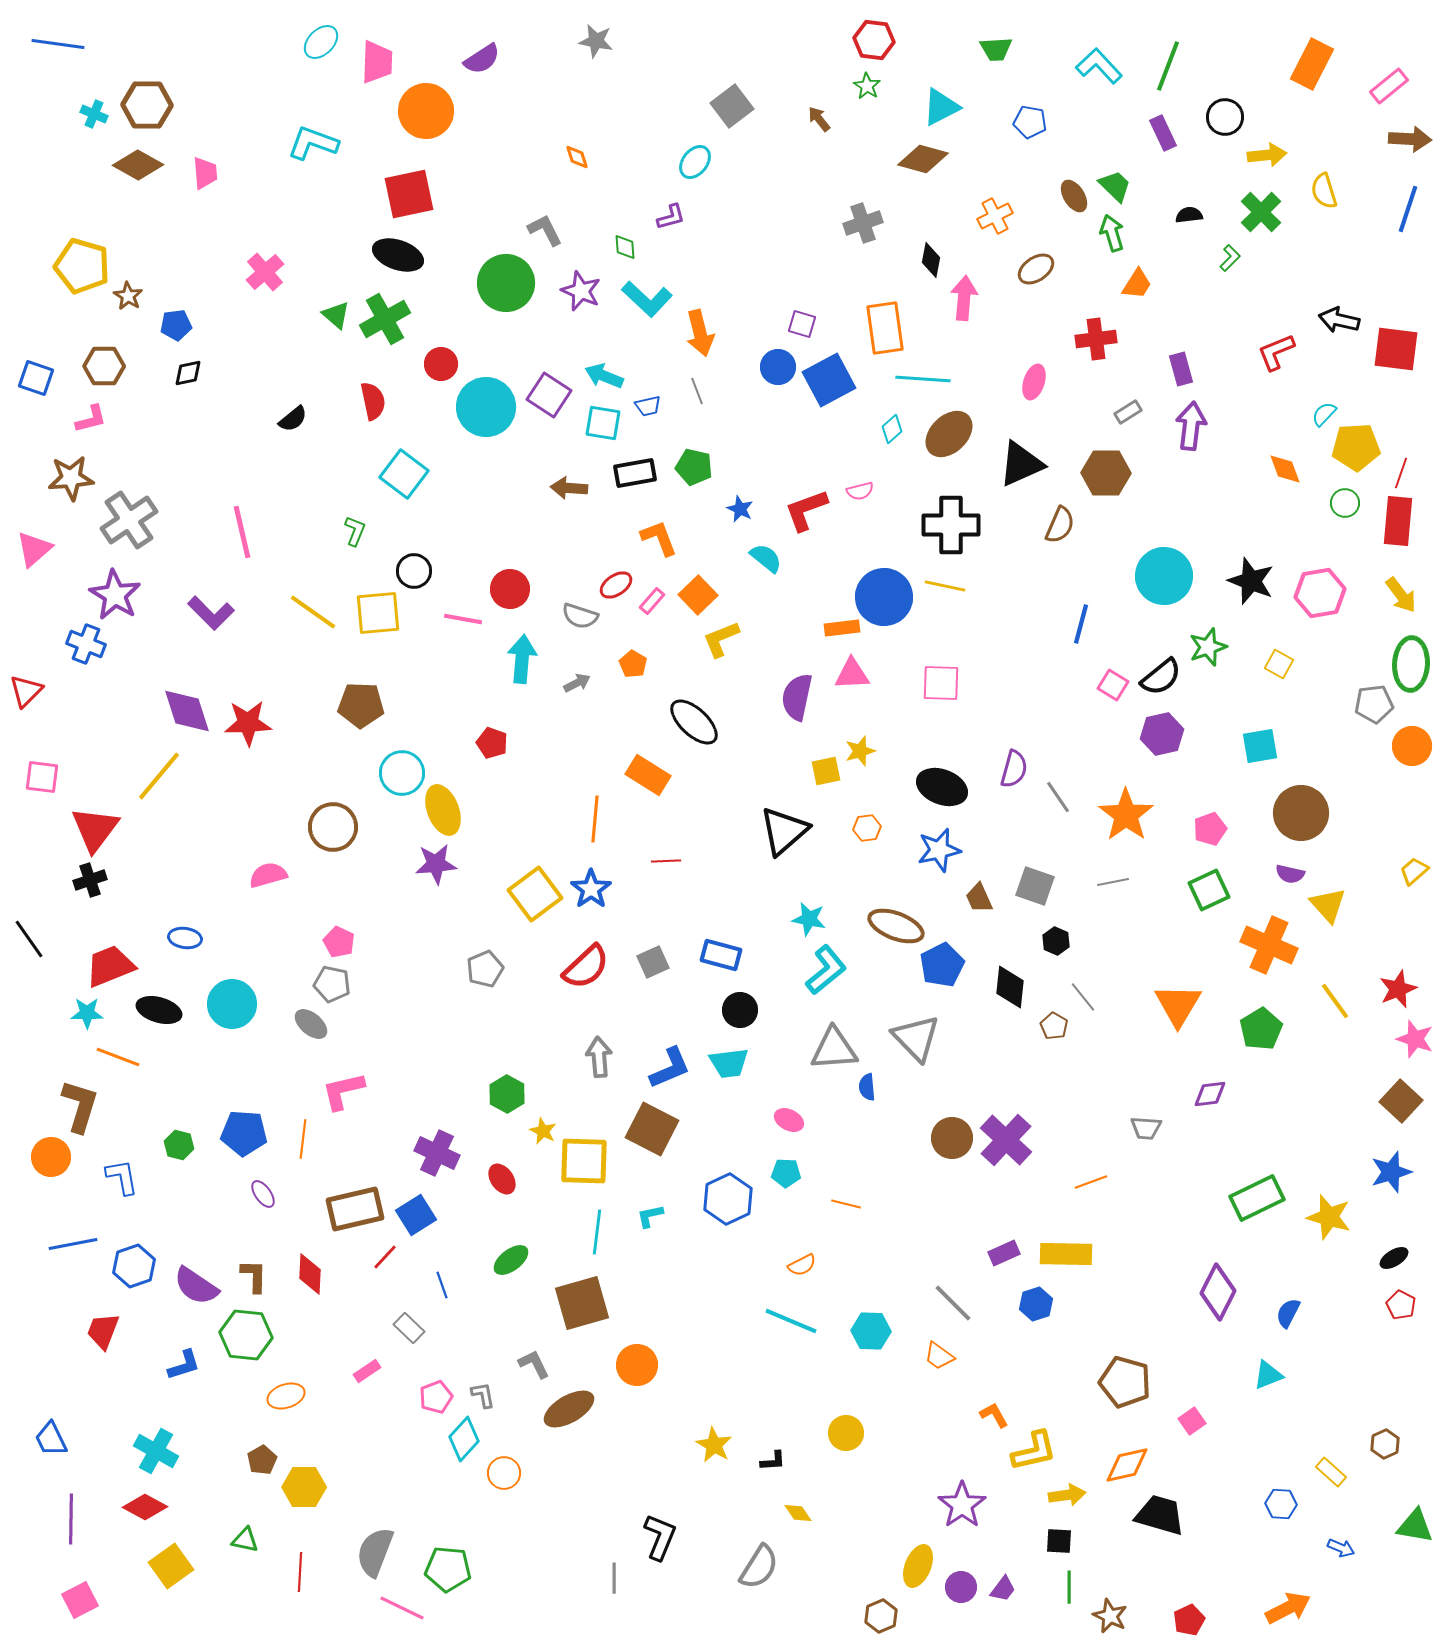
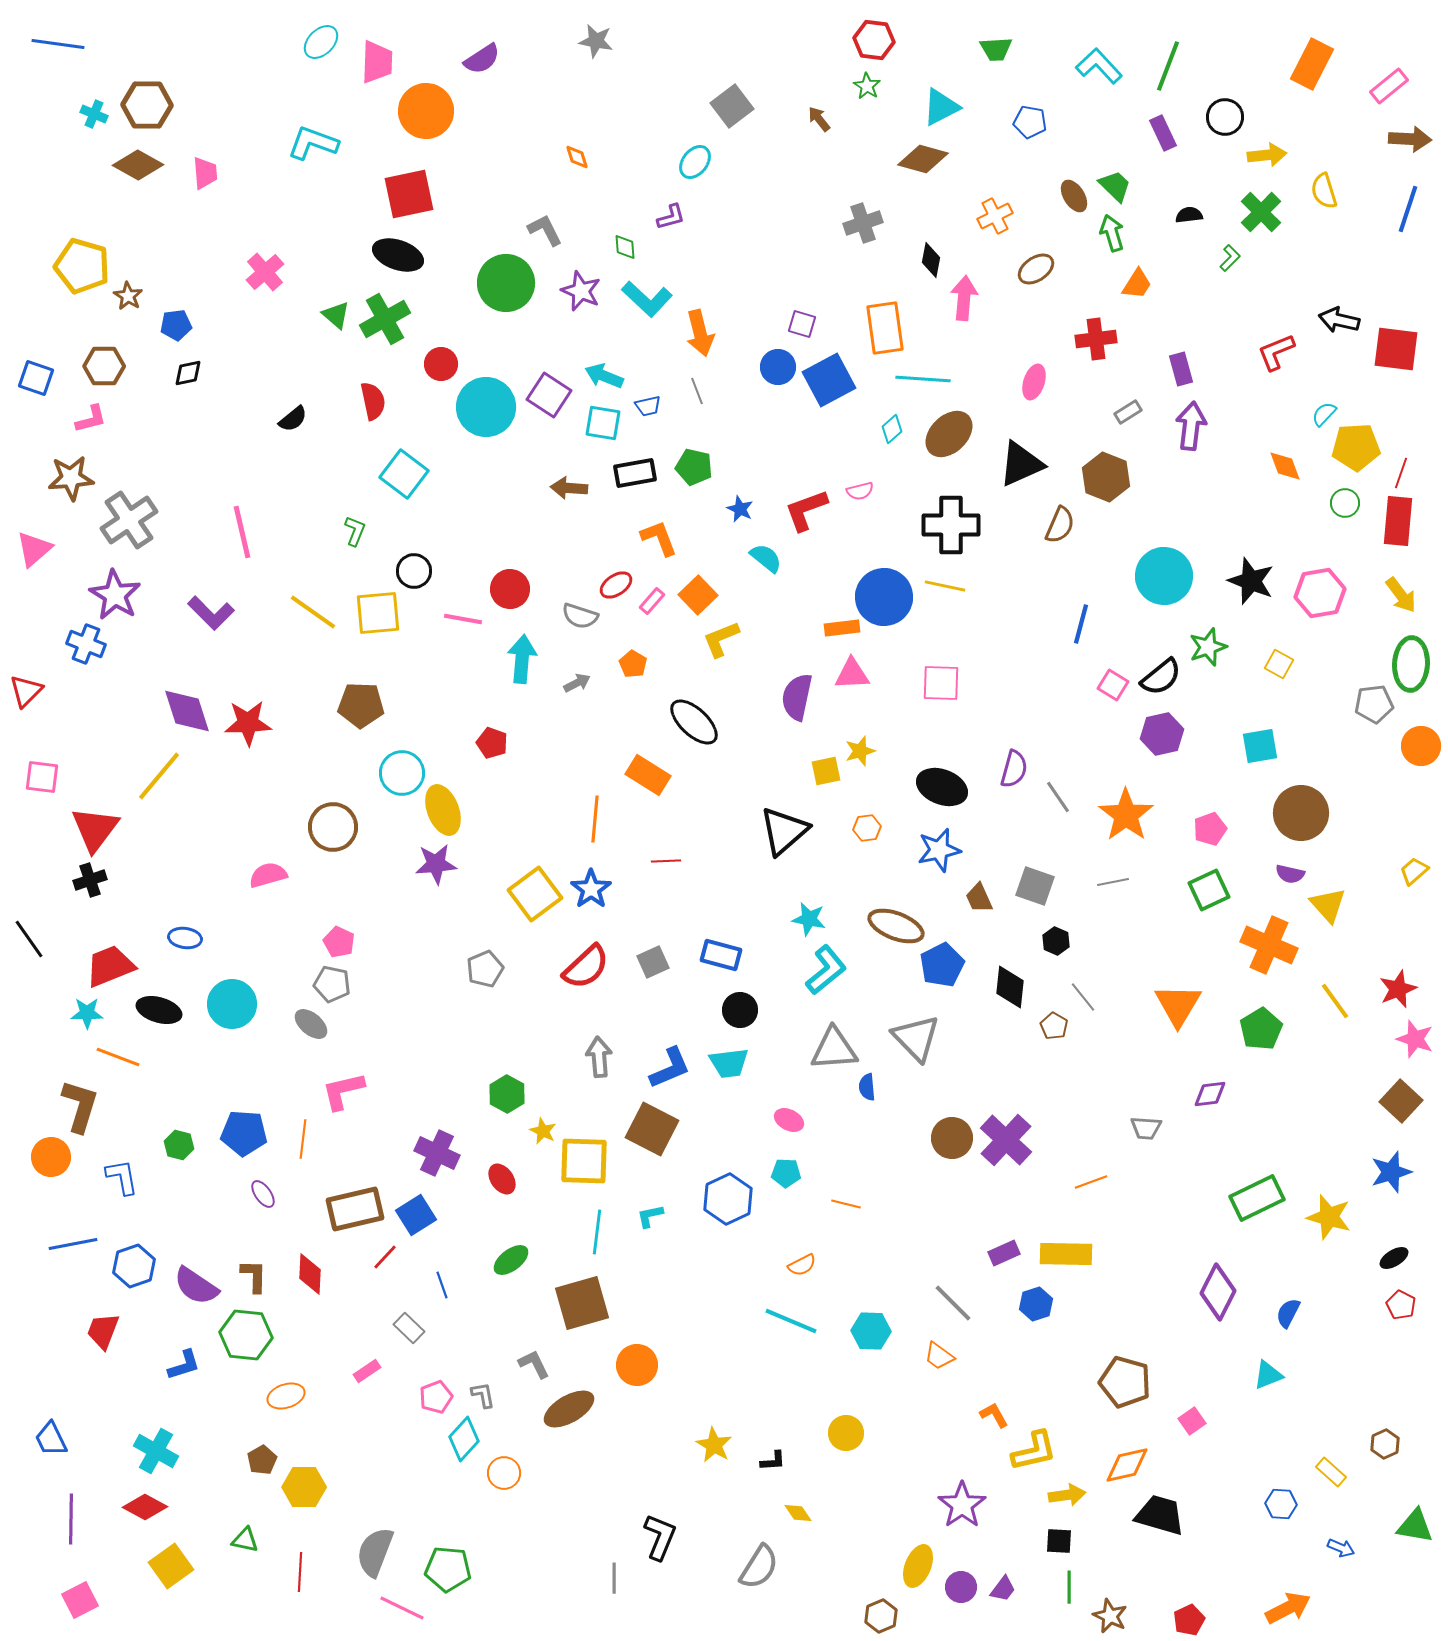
orange diamond at (1285, 469): moved 3 px up
brown hexagon at (1106, 473): moved 4 px down; rotated 21 degrees clockwise
orange circle at (1412, 746): moved 9 px right
